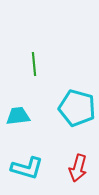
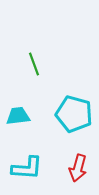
green line: rotated 15 degrees counterclockwise
cyan pentagon: moved 3 px left, 6 px down
cyan L-shape: rotated 12 degrees counterclockwise
